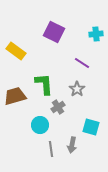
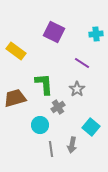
brown trapezoid: moved 2 px down
cyan square: rotated 24 degrees clockwise
